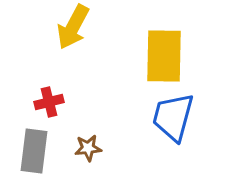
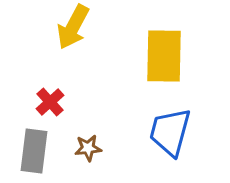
red cross: moved 1 px right; rotated 28 degrees counterclockwise
blue trapezoid: moved 3 px left, 15 px down
